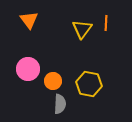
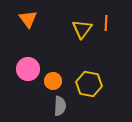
orange triangle: moved 1 px left, 1 px up
gray semicircle: moved 2 px down
